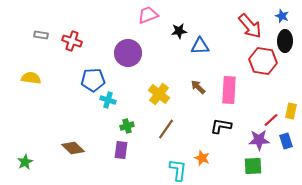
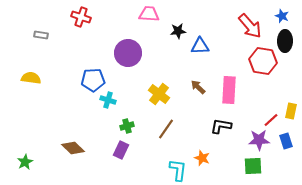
pink trapezoid: moved 1 px right, 1 px up; rotated 25 degrees clockwise
black star: moved 1 px left
red cross: moved 9 px right, 24 px up
purple rectangle: rotated 18 degrees clockwise
